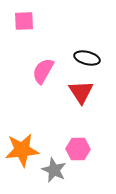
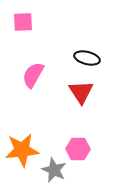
pink square: moved 1 px left, 1 px down
pink semicircle: moved 10 px left, 4 px down
